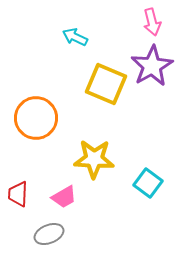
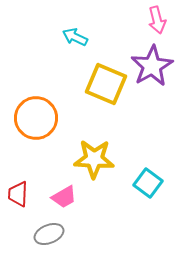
pink arrow: moved 5 px right, 2 px up
